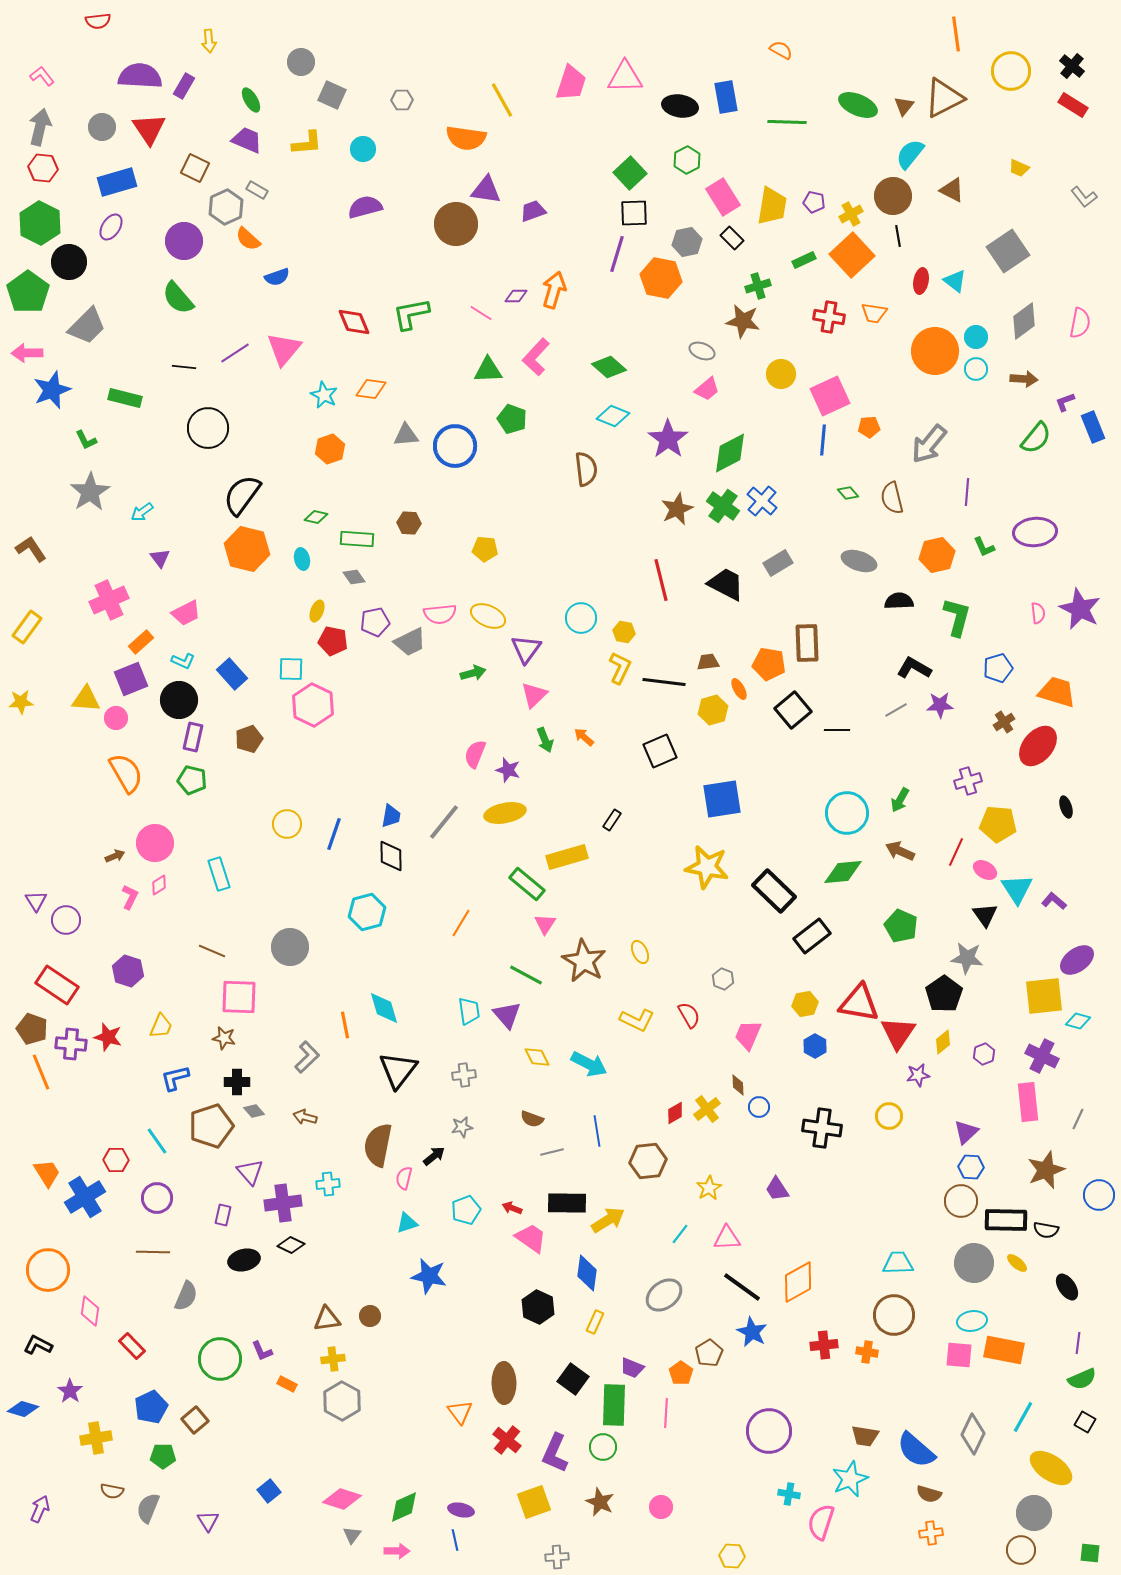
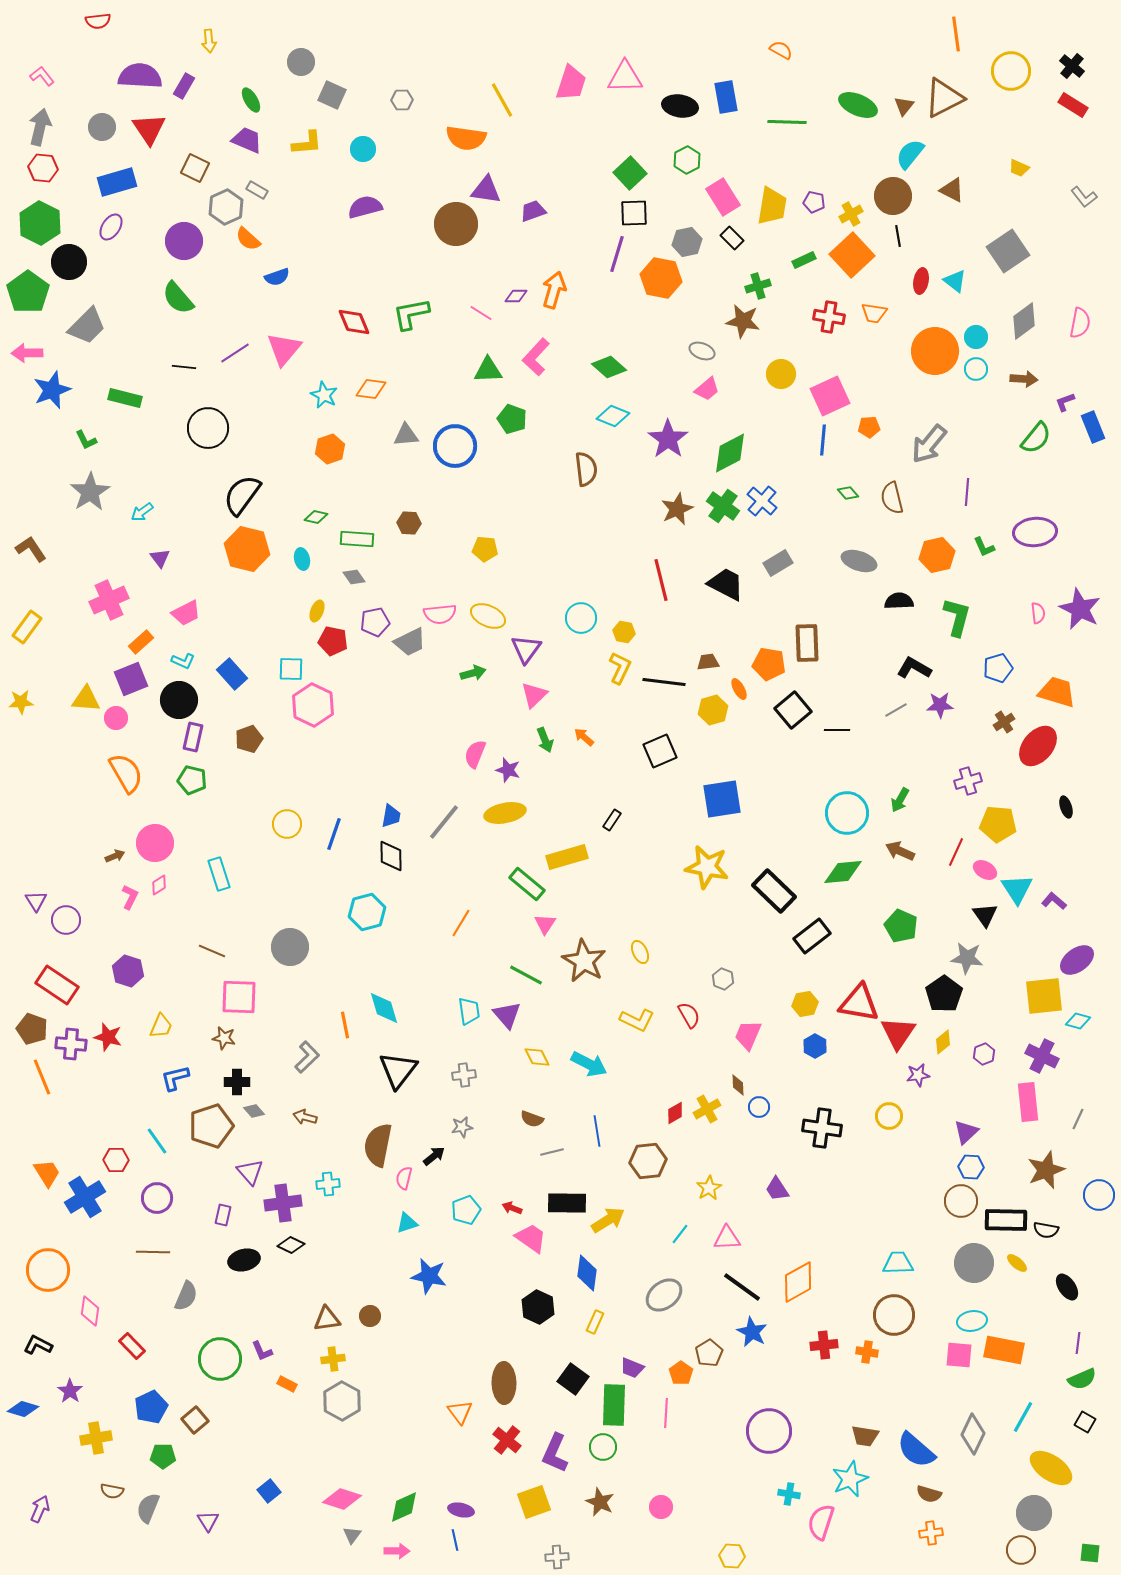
orange line at (41, 1072): moved 1 px right, 5 px down
yellow cross at (707, 1109): rotated 8 degrees clockwise
